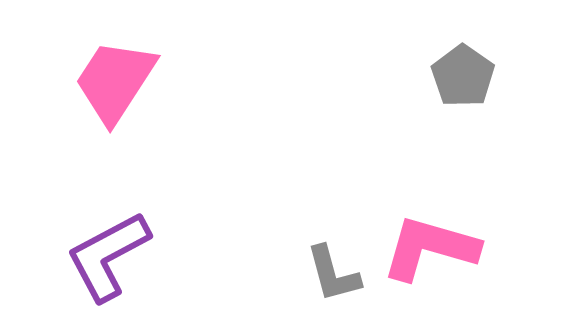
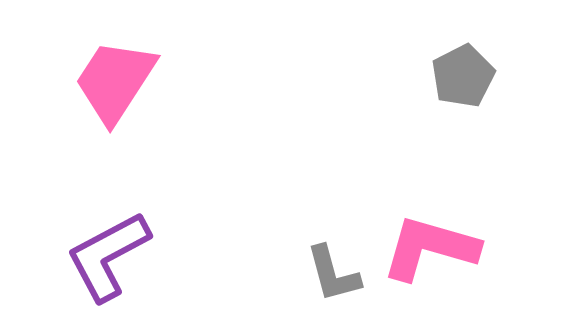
gray pentagon: rotated 10 degrees clockwise
